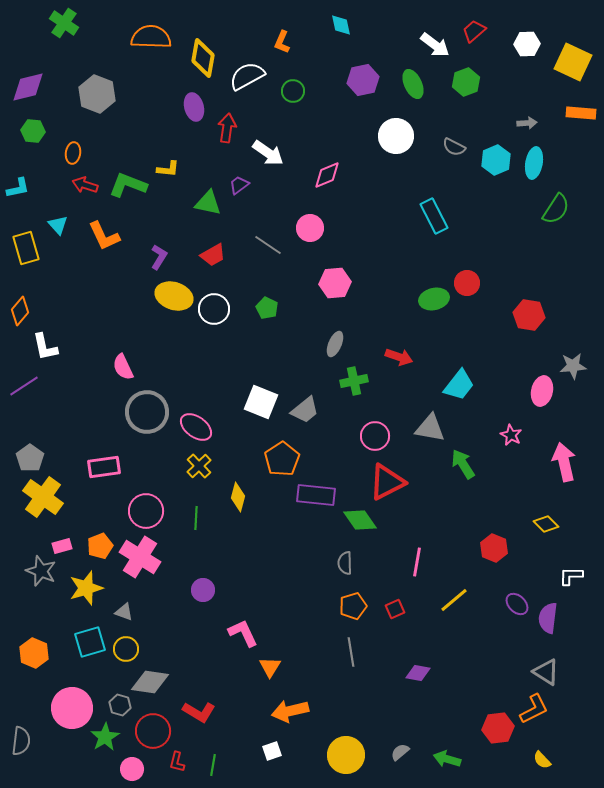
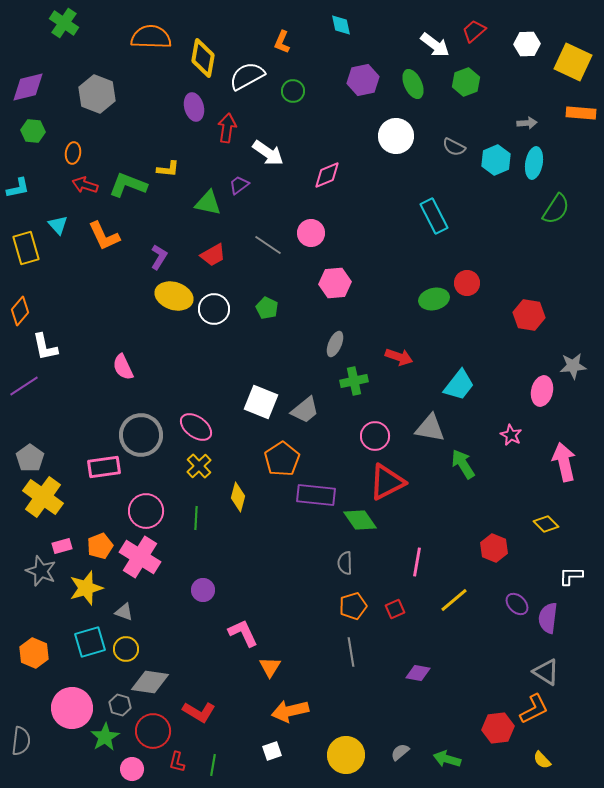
pink circle at (310, 228): moved 1 px right, 5 px down
gray circle at (147, 412): moved 6 px left, 23 px down
